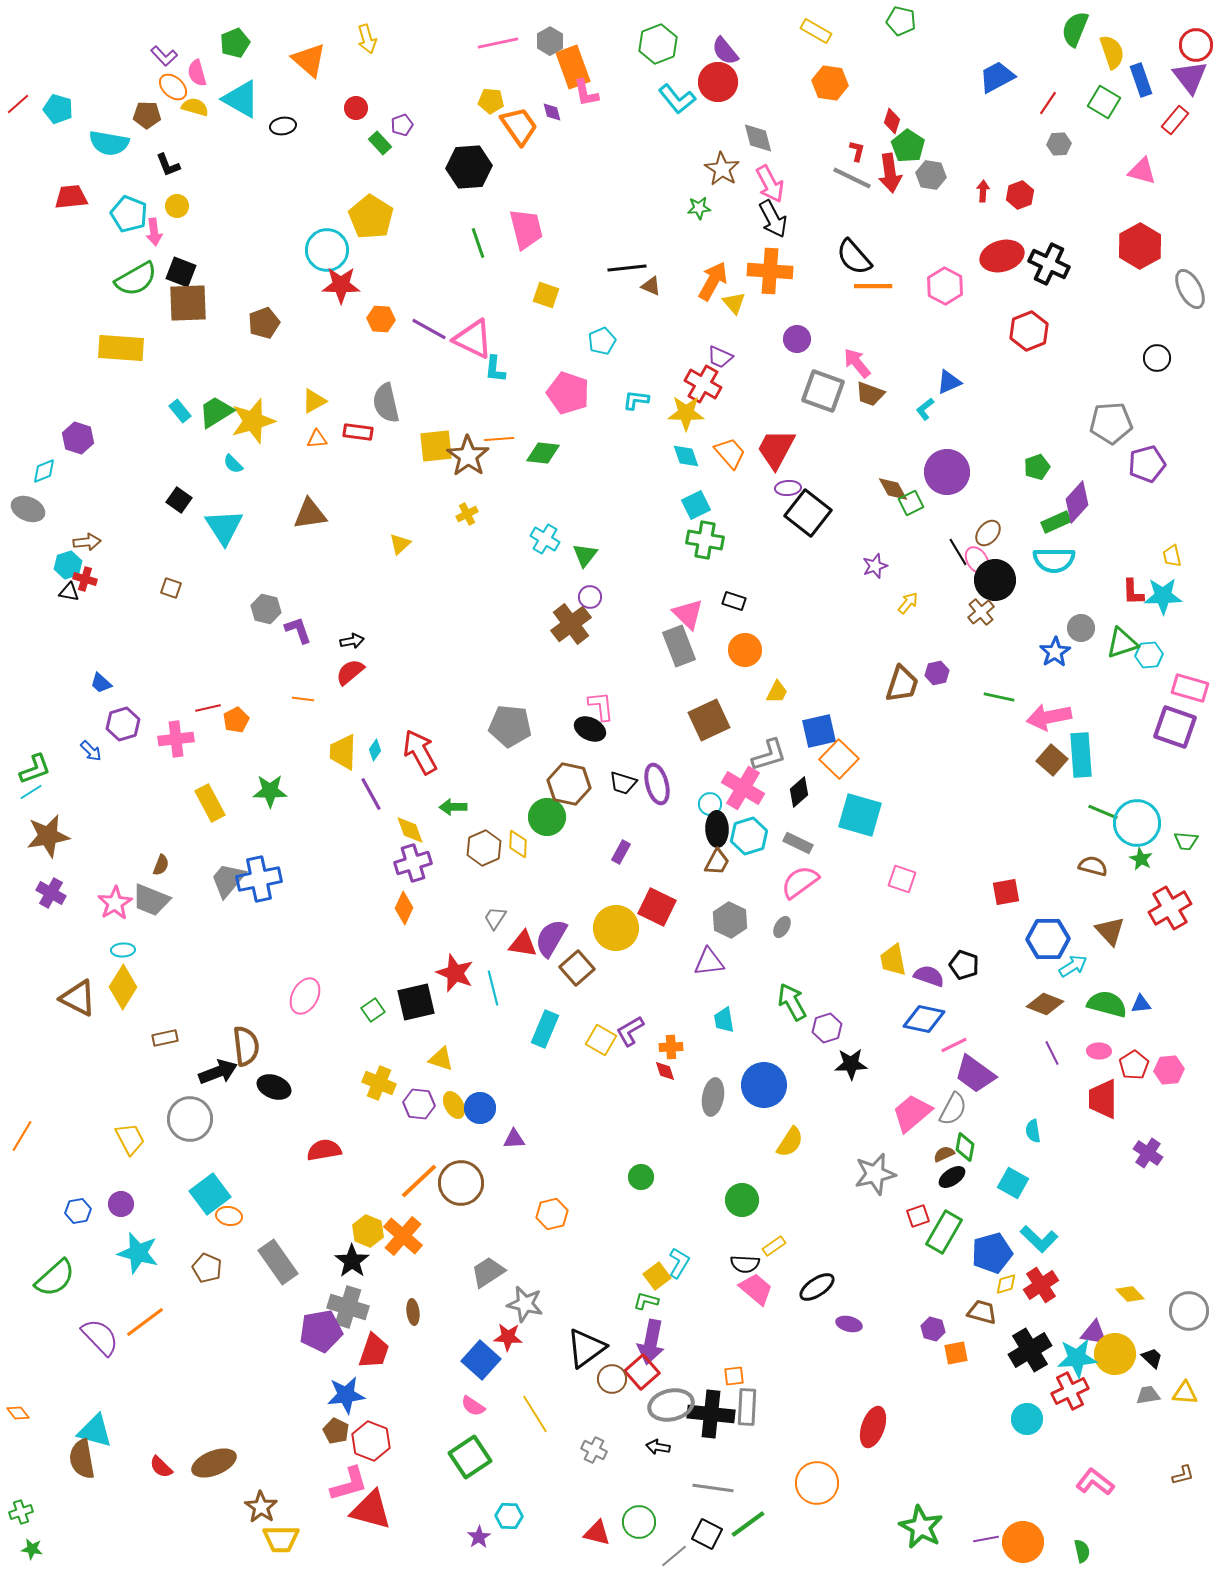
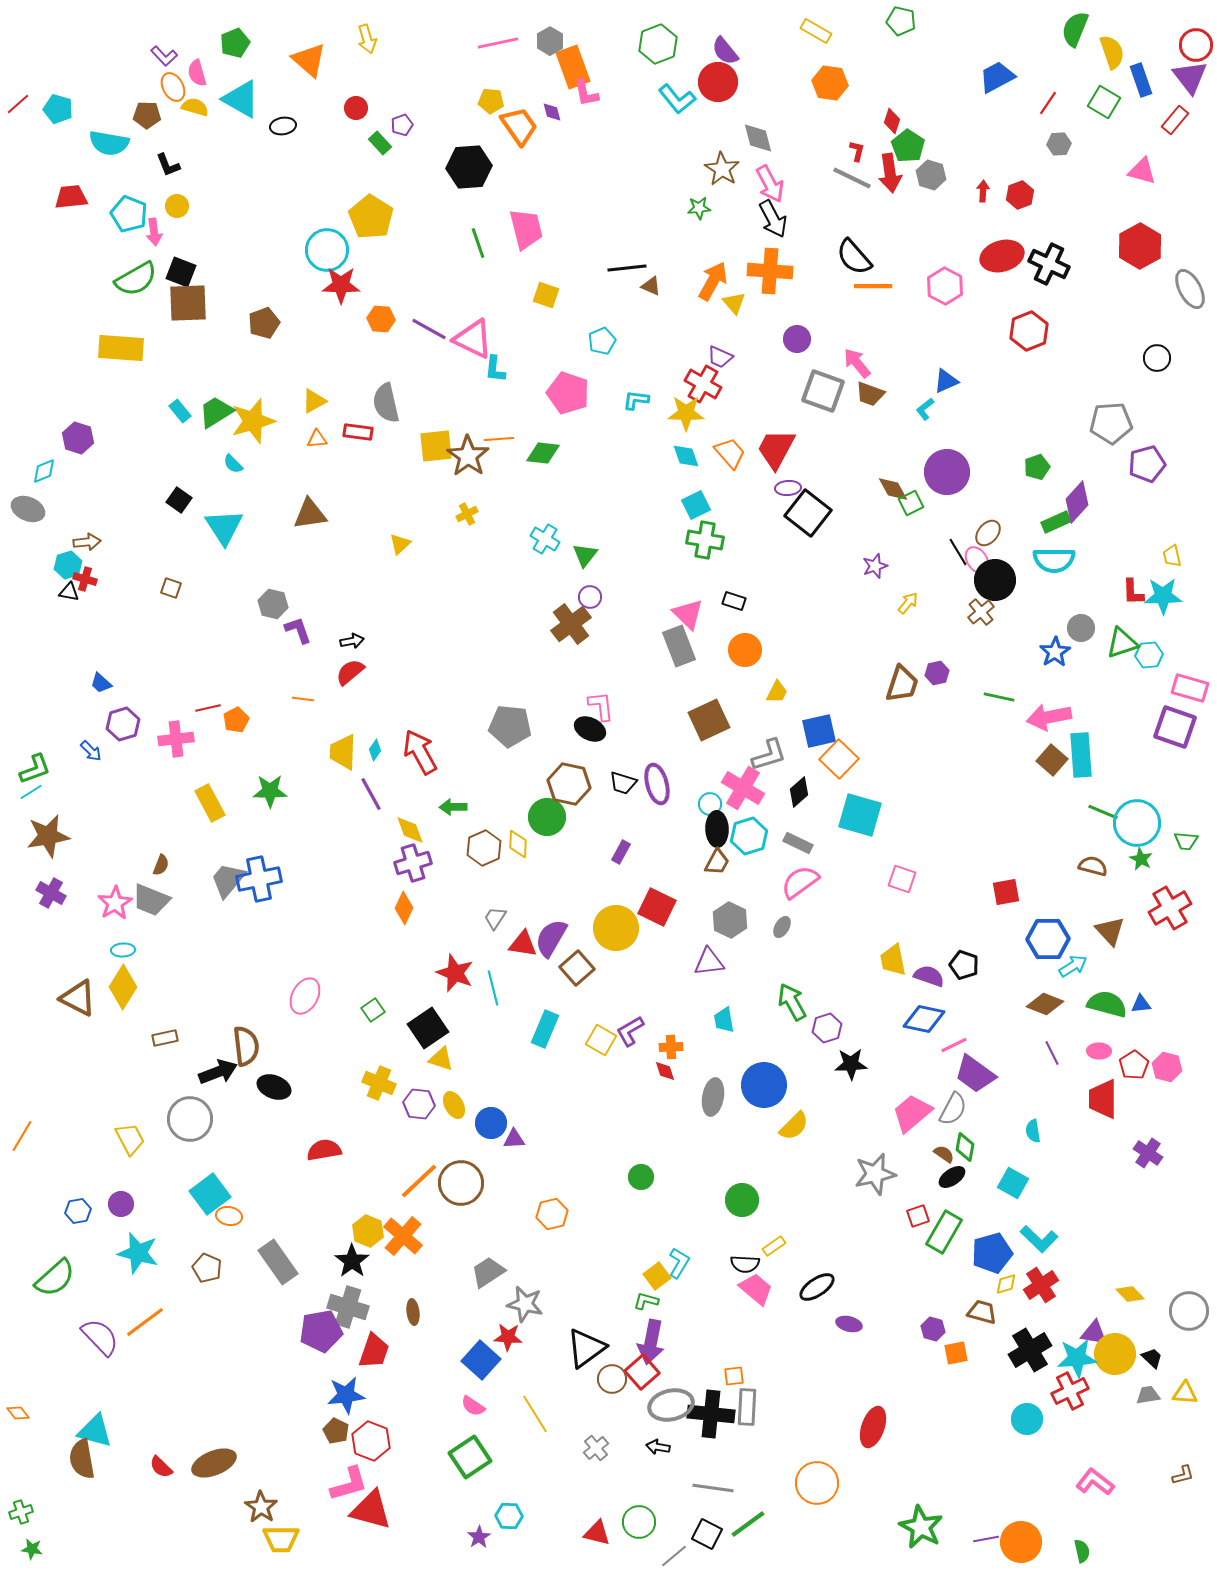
orange ellipse at (173, 87): rotated 20 degrees clockwise
gray hexagon at (931, 175): rotated 8 degrees clockwise
blue triangle at (949, 382): moved 3 px left, 1 px up
gray hexagon at (266, 609): moved 7 px right, 5 px up
black square at (416, 1002): moved 12 px right, 26 px down; rotated 21 degrees counterclockwise
pink hexagon at (1169, 1070): moved 2 px left, 3 px up; rotated 20 degrees clockwise
blue circle at (480, 1108): moved 11 px right, 15 px down
yellow semicircle at (790, 1142): moved 4 px right, 16 px up; rotated 12 degrees clockwise
brown semicircle at (944, 1154): rotated 60 degrees clockwise
gray cross at (594, 1450): moved 2 px right, 2 px up; rotated 25 degrees clockwise
orange circle at (1023, 1542): moved 2 px left
